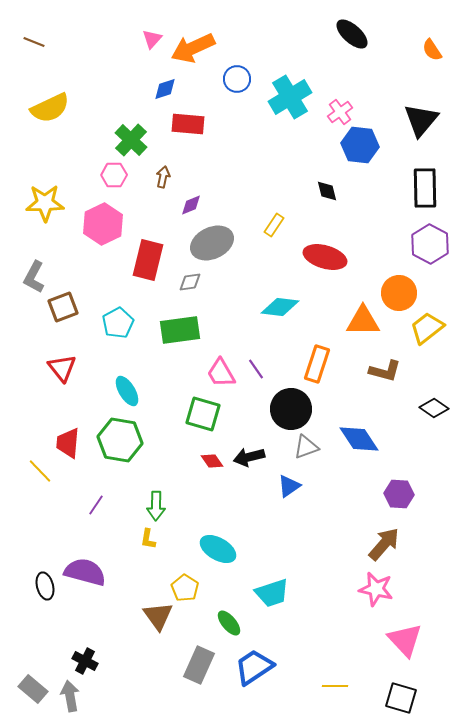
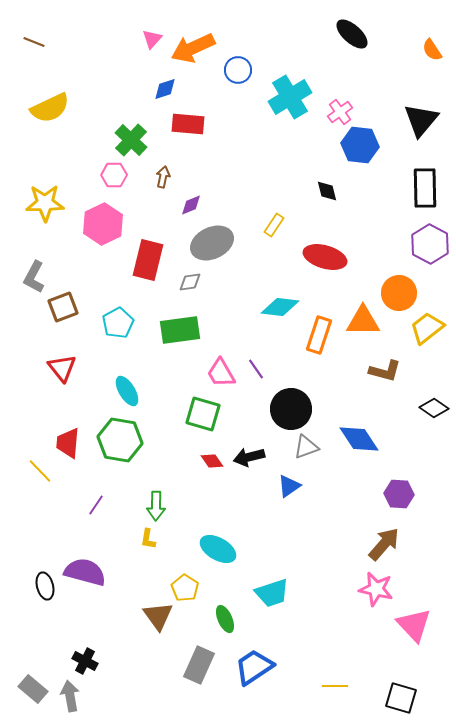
blue circle at (237, 79): moved 1 px right, 9 px up
orange rectangle at (317, 364): moved 2 px right, 29 px up
green ellipse at (229, 623): moved 4 px left, 4 px up; rotated 16 degrees clockwise
pink triangle at (405, 640): moved 9 px right, 15 px up
